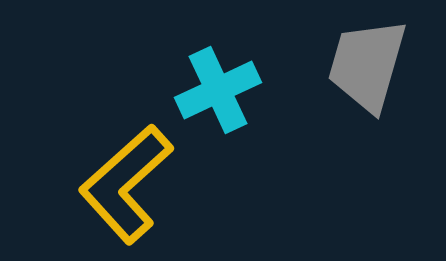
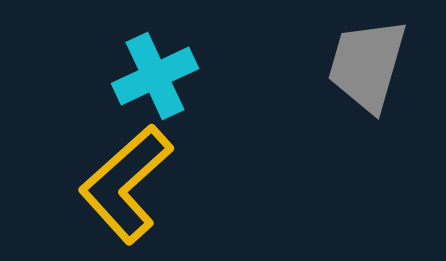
cyan cross: moved 63 px left, 14 px up
